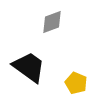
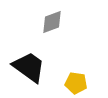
yellow pentagon: rotated 15 degrees counterclockwise
